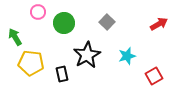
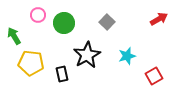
pink circle: moved 3 px down
red arrow: moved 5 px up
green arrow: moved 1 px left, 1 px up
